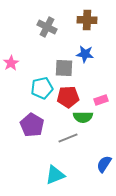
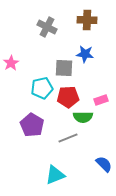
blue semicircle: rotated 102 degrees clockwise
